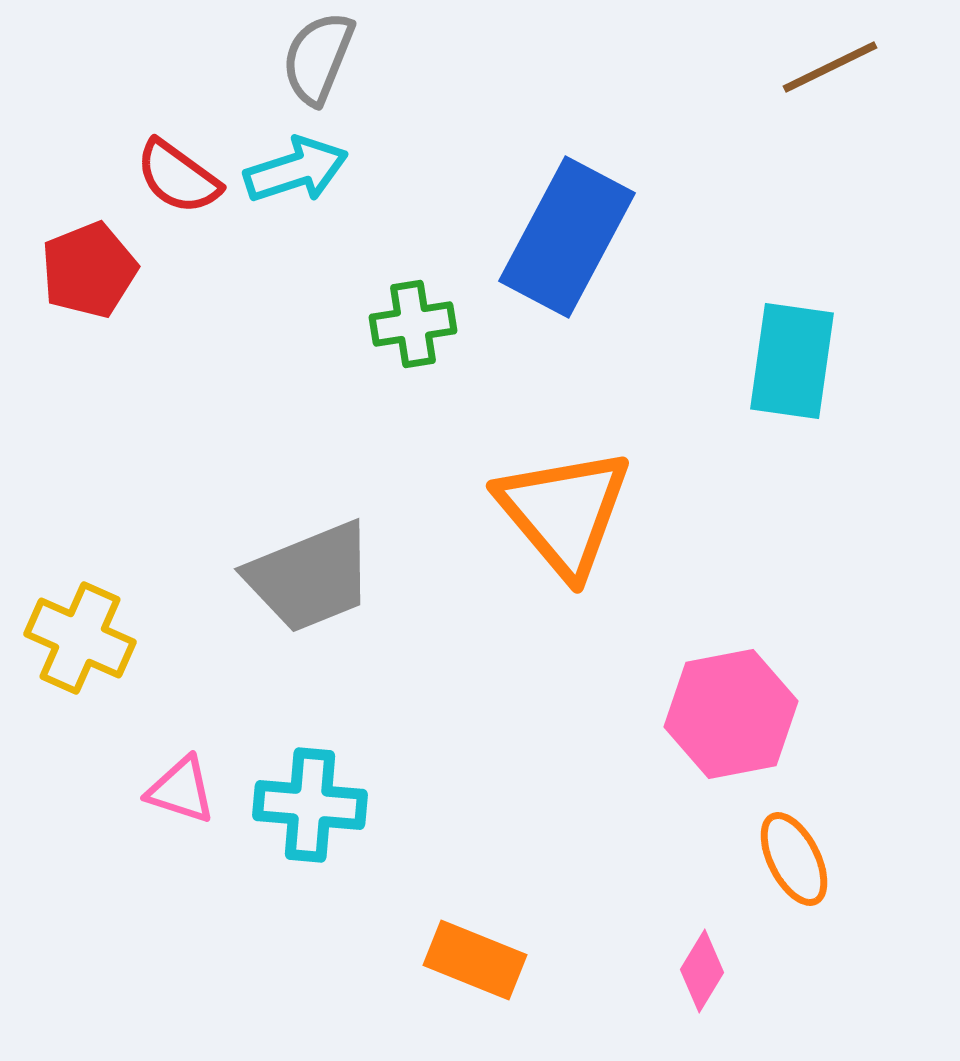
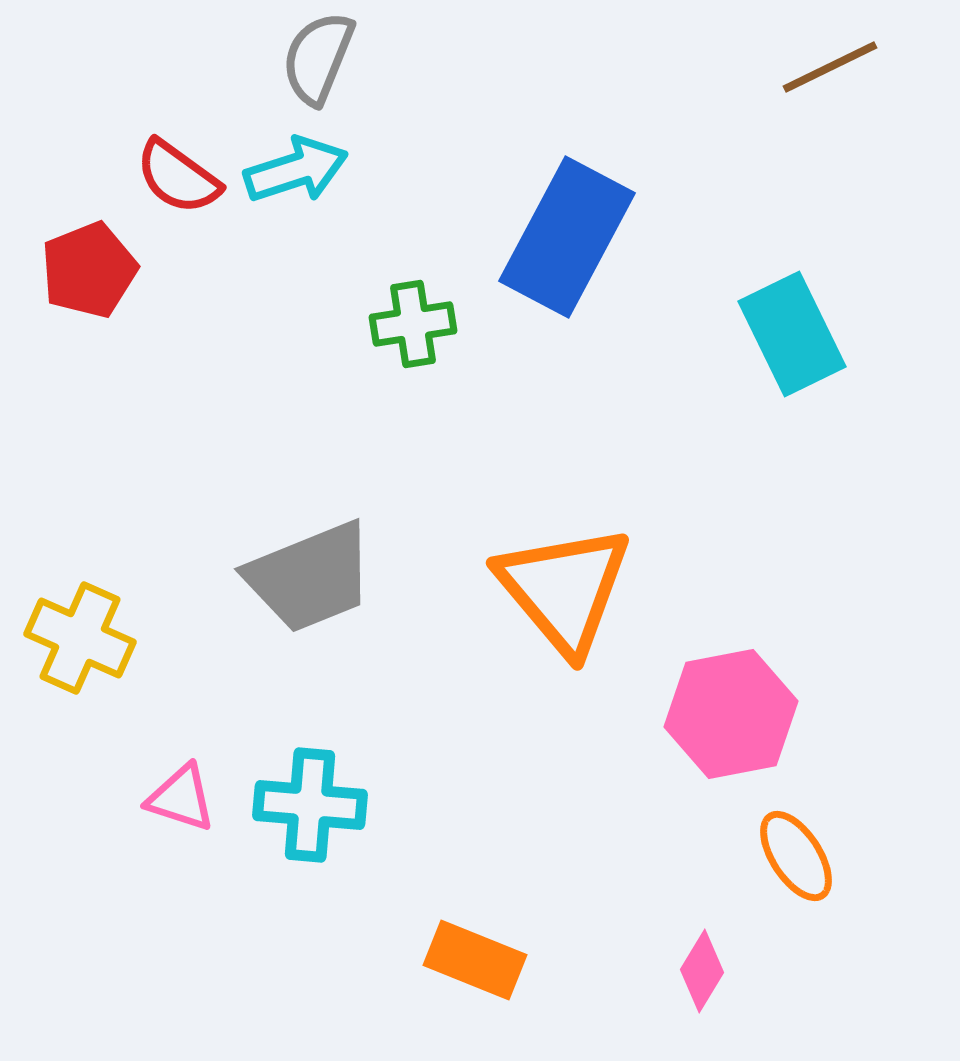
cyan rectangle: moved 27 px up; rotated 34 degrees counterclockwise
orange triangle: moved 77 px down
pink triangle: moved 8 px down
orange ellipse: moved 2 px right, 3 px up; rotated 6 degrees counterclockwise
